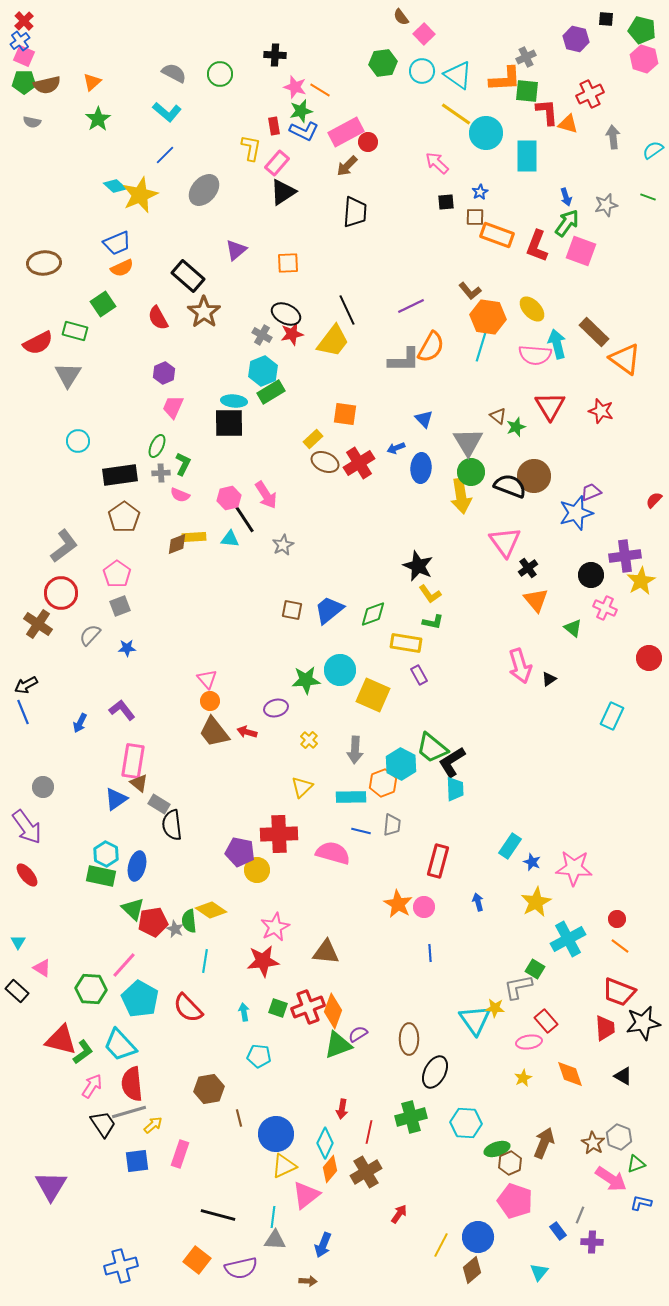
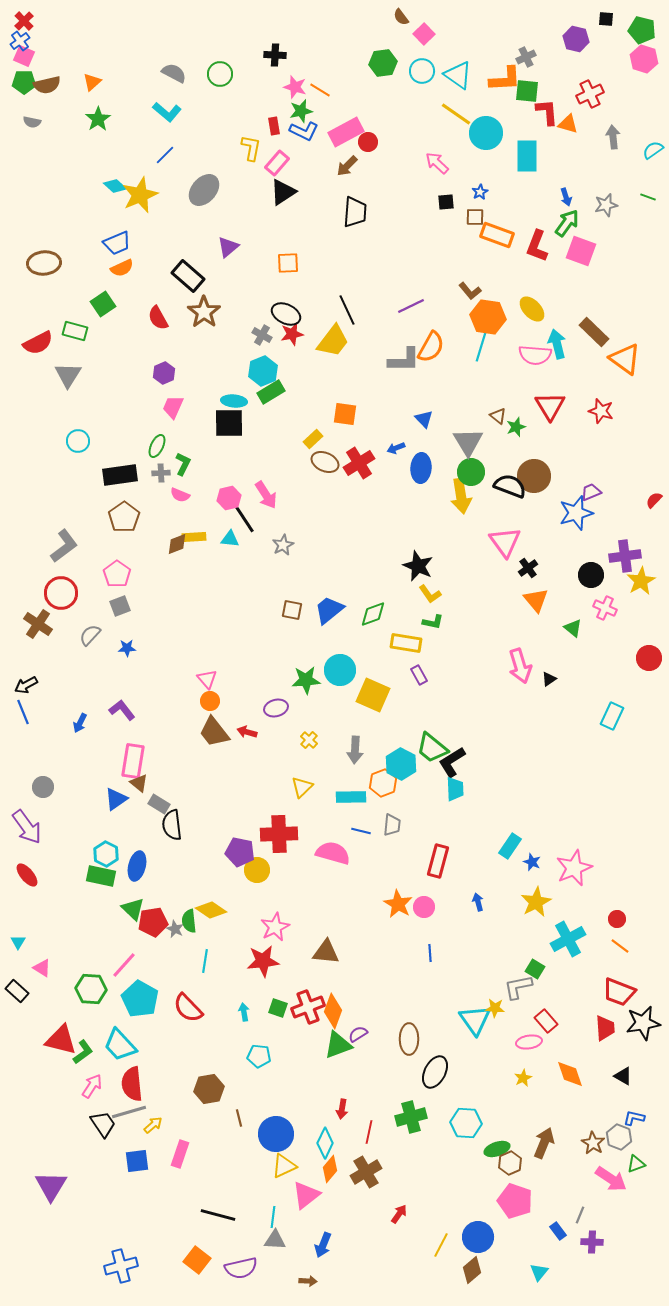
purple triangle at (236, 250): moved 8 px left, 3 px up
pink star at (574, 868): rotated 27 degrees counterclockwise
blue L-shape at (641, 1203): moved 7 px left, 85 px up
